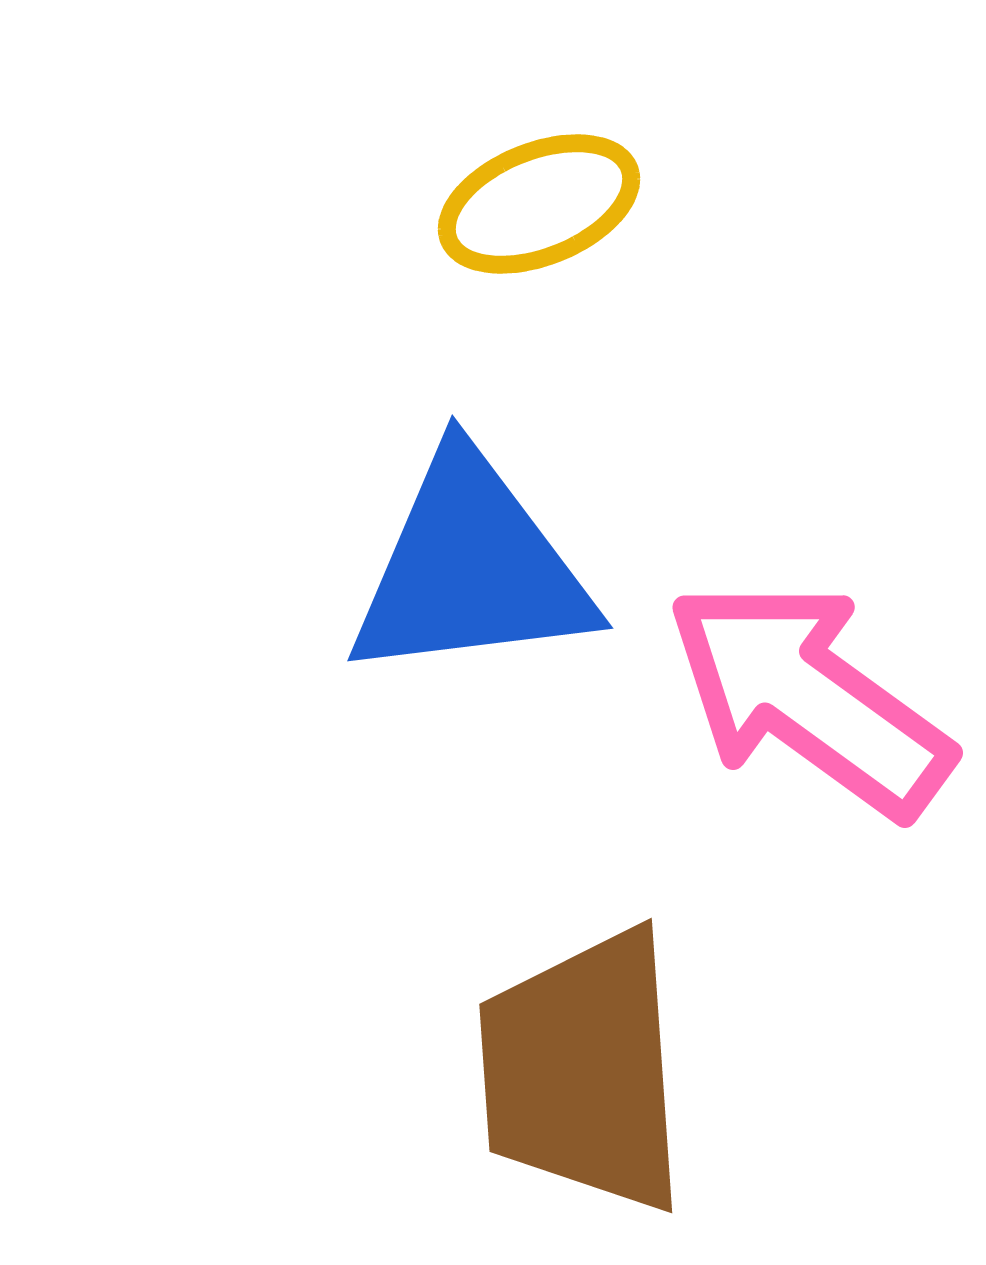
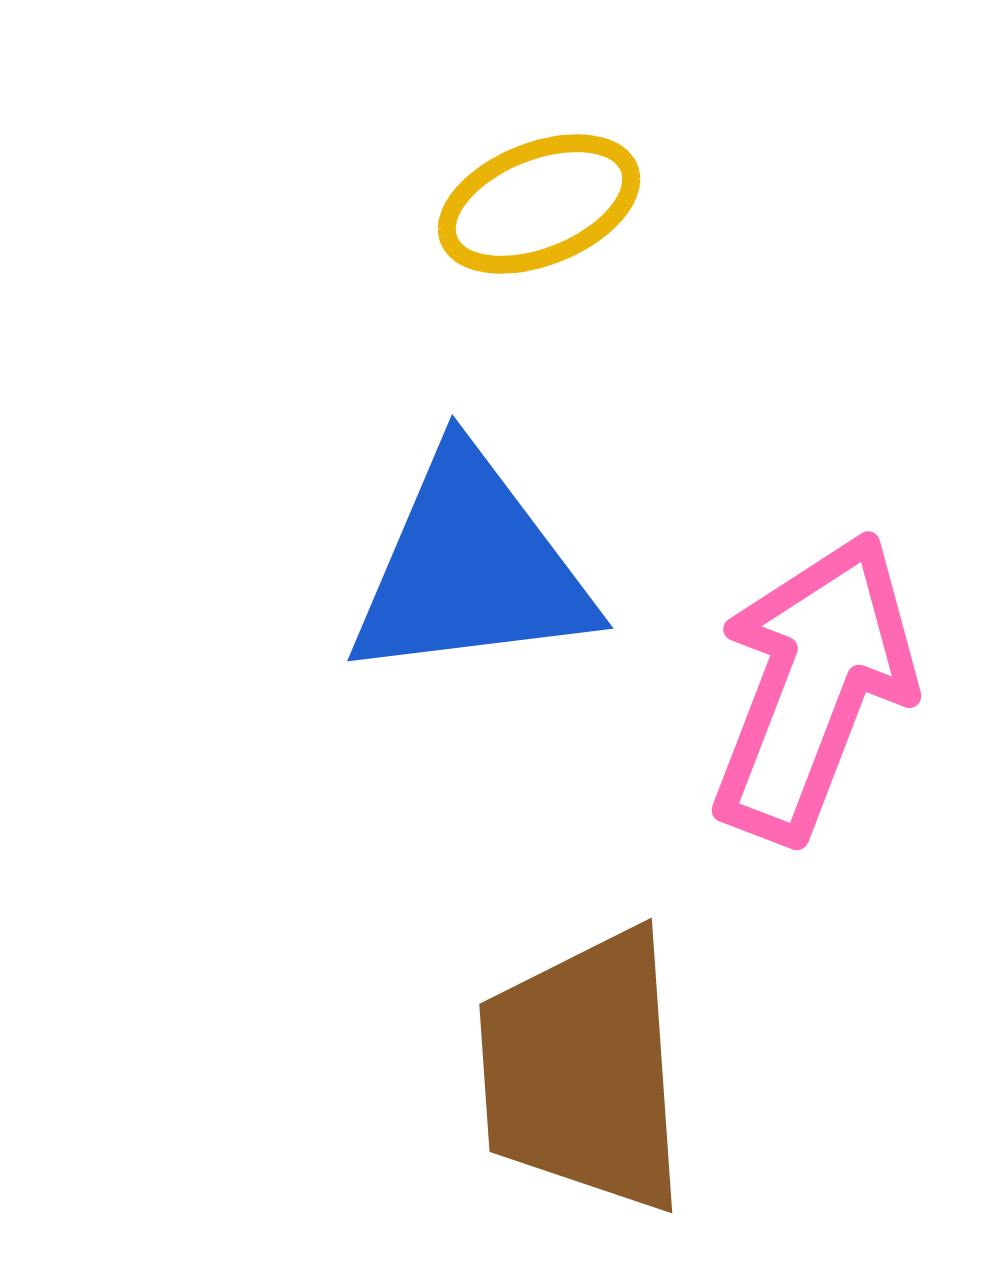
pink arrow: moved 4 px right, 11 px up; rotated 75 degrees clockwise
